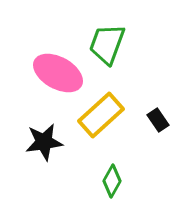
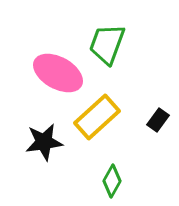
yellow rectangle: moved 4 px left, 2 px down
black rectangle: rotated 70 degrees clockwise
